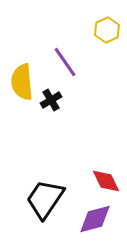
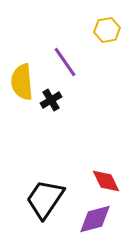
yellow hexagon: rotated 15 degrees clockwise
